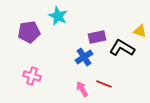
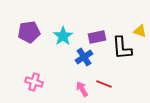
cyan star: moved 5 px right, 20 px down; rotated 12 degrees clockwise
black L-shape: rotated 125 degrees counterclockwise
pink cross: moved 2 px right, 6 px down
